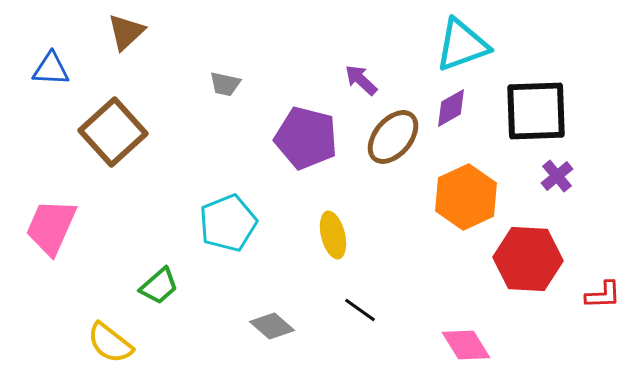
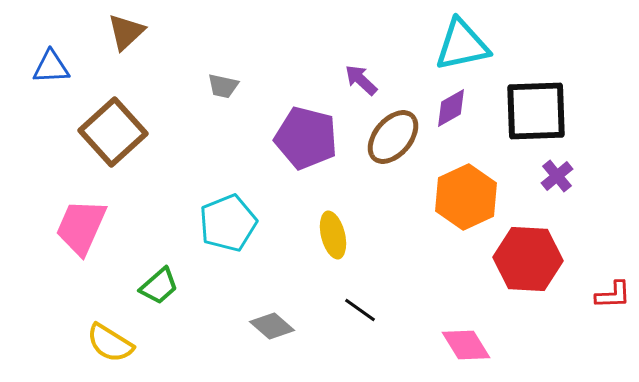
cyan triangle: rotated 8 degrees clockwise
blue triangle: moved 2 px up; rotated 6 degrees counterclockwise
gray trapezoid: moved 2 px left, 2 px down
pink trapezoid: moved 30 px right
red L-shape: moved 10 px right
yellow semicircle: rotated 6 degrees counterclockwise
